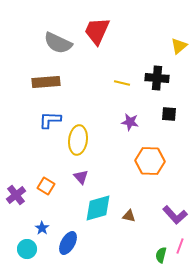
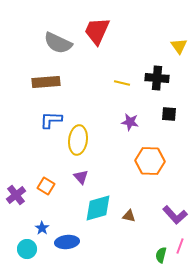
yellow triangle: rotated 24 degrees counterclockwise
blue L-shape: moved 1 px right
blue ellipse: moved 1 px left, 1 px up; rotated 55 degrees clockwise
